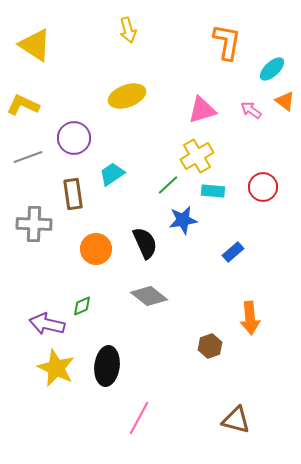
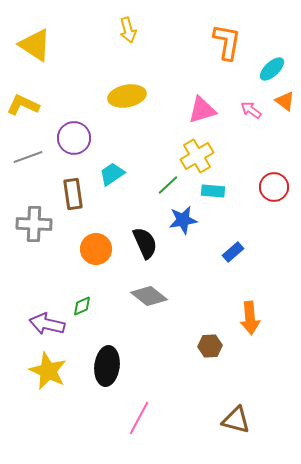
yellow ellipse: rotated 9 degrees clockwise
red circle: moved 11 px right
brown hexagon: rotated 15 degrees clockwise
yellow star: moved 8 px left, 3 px down
